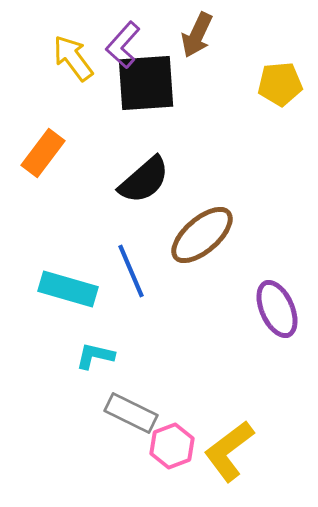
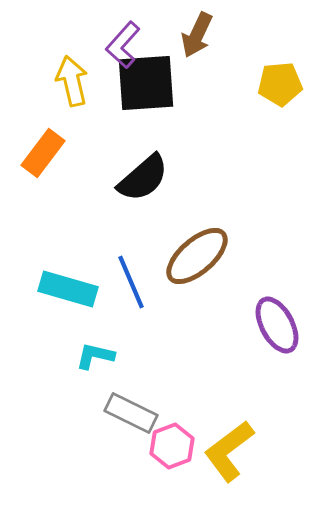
yellow arrow: moved 1 px left, 23 px down; rotated 24 degrees clockwise
black semicircle: moved 1 px left, 2 px up
brown ellipse: moved 5 px left, 21 px down
blue line: moved 11 px down
purple ellipse: moved 16 px down; rotated 4 degrees counterclockwise
